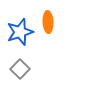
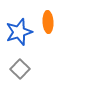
blue star: moved 1 px left
